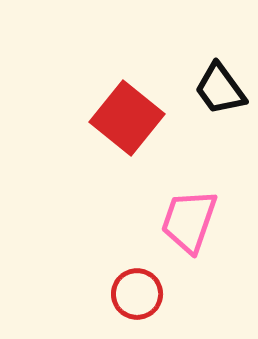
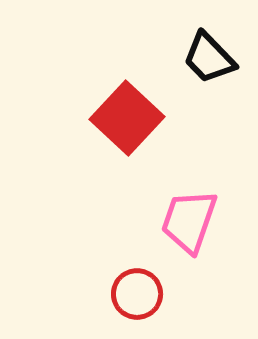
black trapezoid: moved 11 px left, 31 px up; rotated 8 degrees counterclockwise
red square: rotated 4 degrees clockwise
